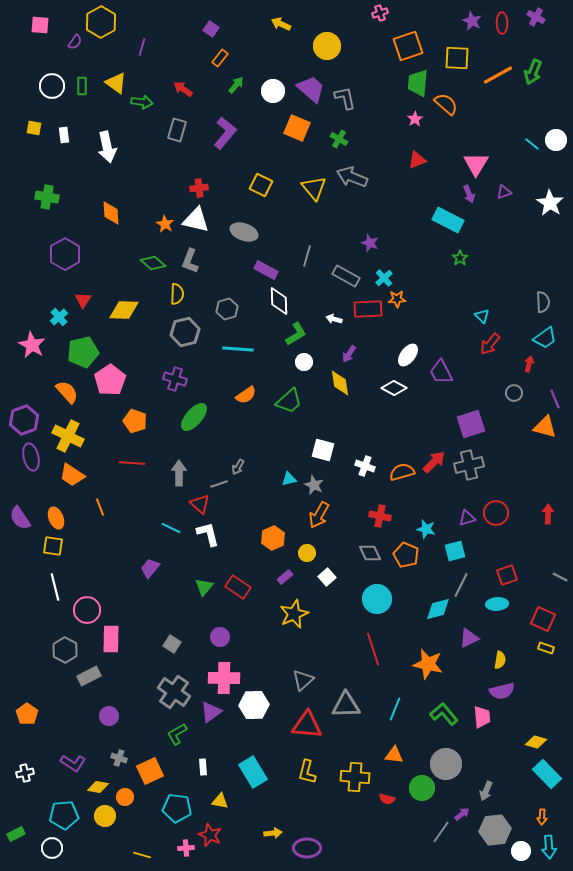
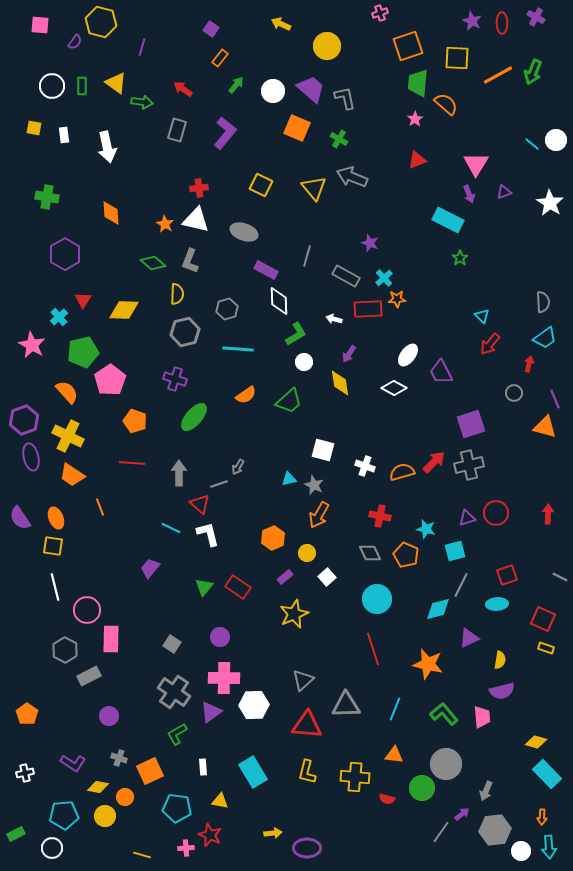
yellow hexagon at (101, 22): rotated 16 degrees counterclockwise
